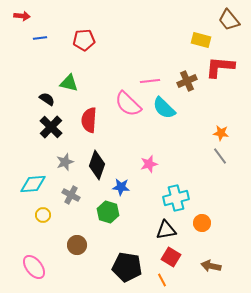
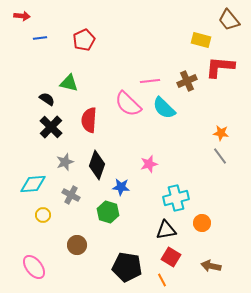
red pentagon: rotated 20 degrees counterclockwise
